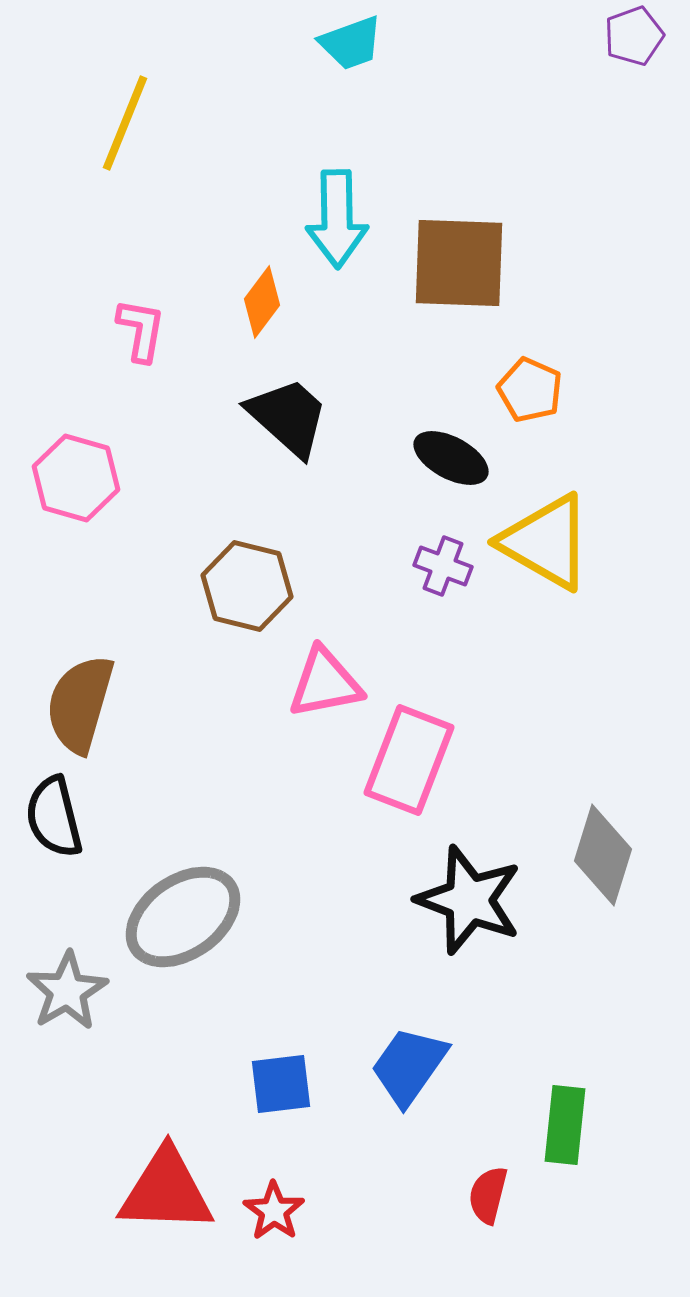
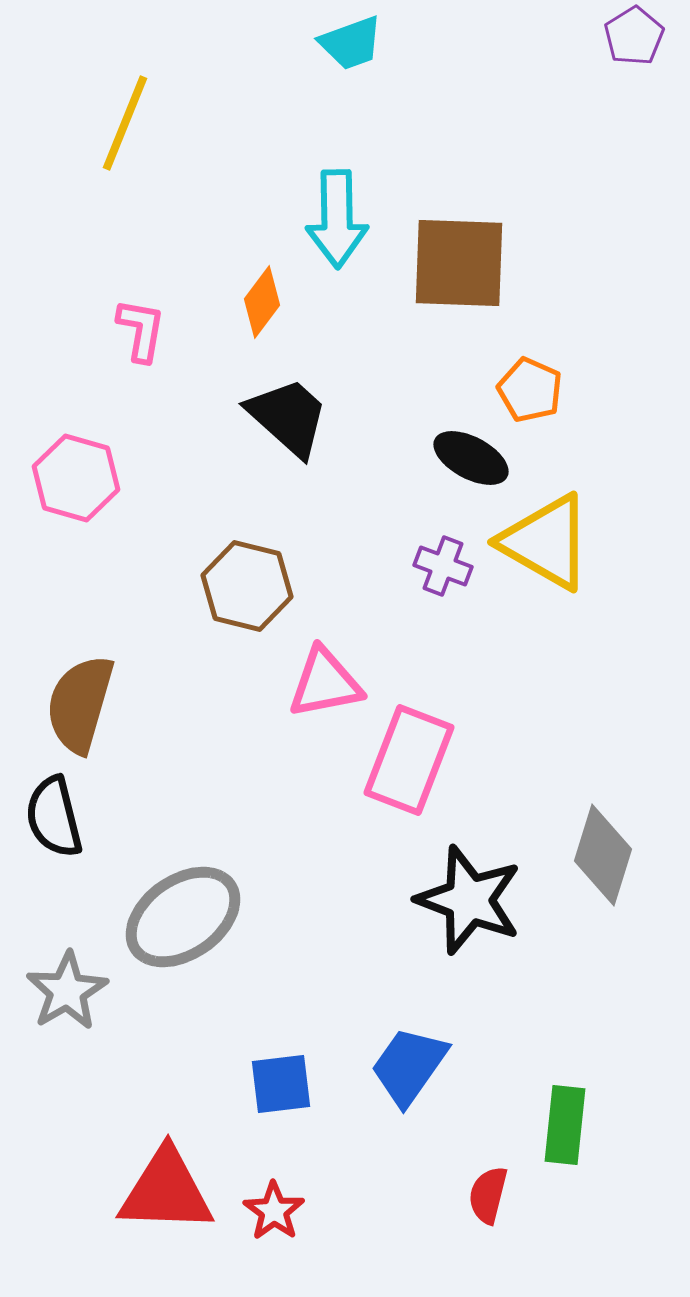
purple pentagon: rotated 12 degrees counterclockwise
black ellipse: moved 20 px right
